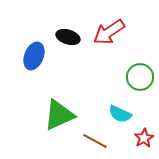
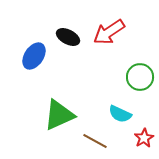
black ellipse: rotated 10 degrees clockwise
blue ellipse: rotated 12 degrees clockwise
